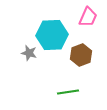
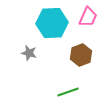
cyan hexagon: moved 12 px up
green line: rotated 10 degrees counterclockwise
